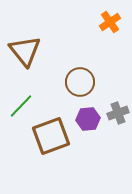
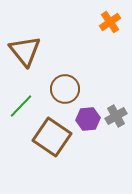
brown circle: moved 15 px left, 7 px down
gray cross: moved 2 px left, 3 px down; rotated 10 degrees counterclockwise
brown square: moved 1 px right, 1 px down; rotated 36 degrees counterclockwise
